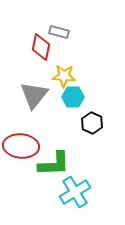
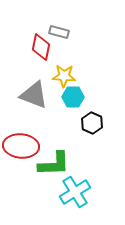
gray triangle: rotated 48 degrees counterclockwise
